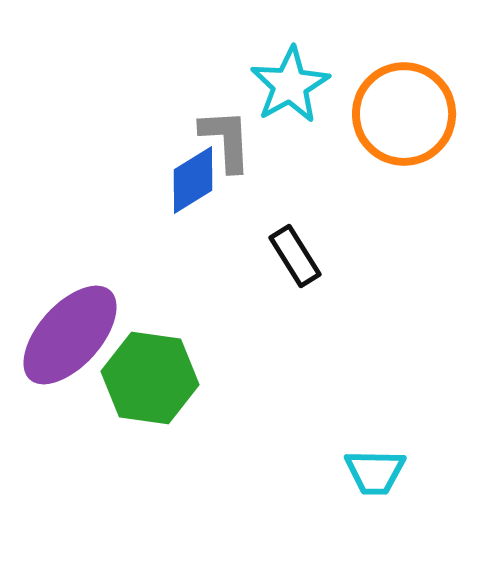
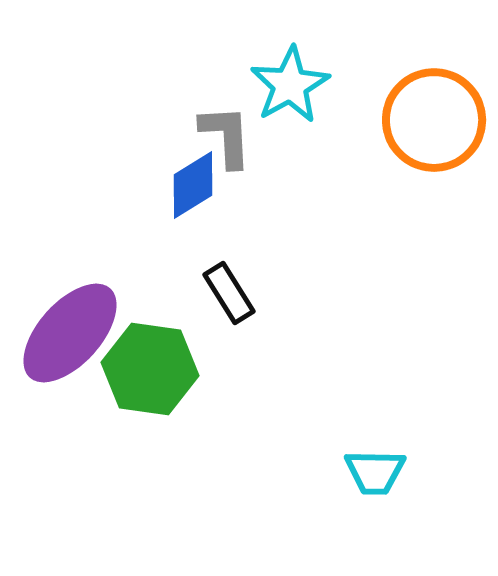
orange circle: moved 30 px right, 6 px down
gray L-shape: moved 4 px up
blue diamond: moved 5 px down
black rectangle: moved 66 px left, 37 px down
purple ellipse: moved 2 px up
green hexagon: moved 9 px up
